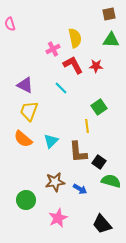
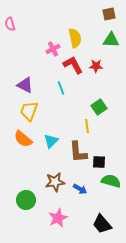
cyan line: rotated 24 degrees clockwise
black square: rotated 32 degrees counterclockwise
